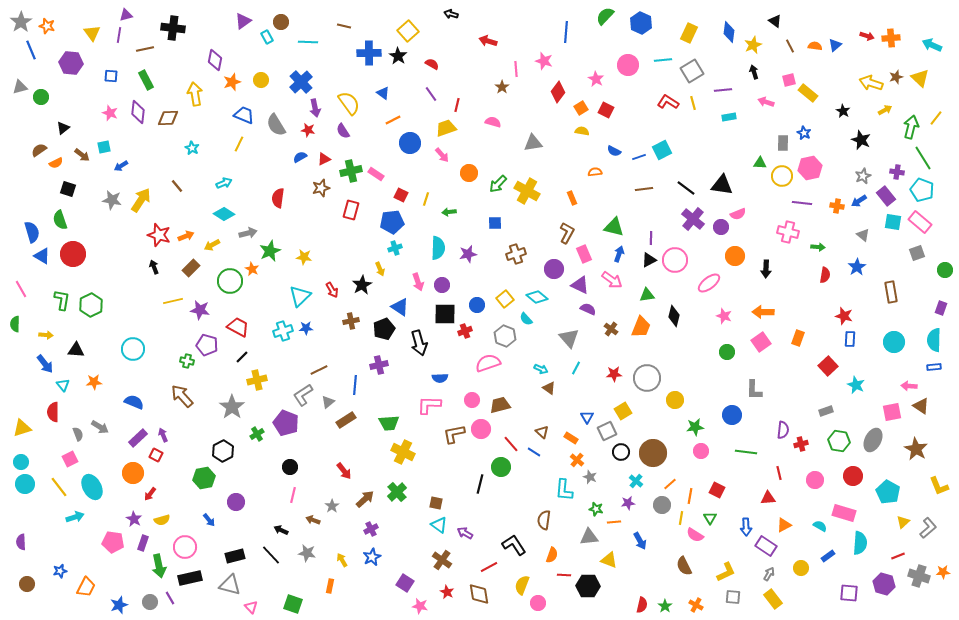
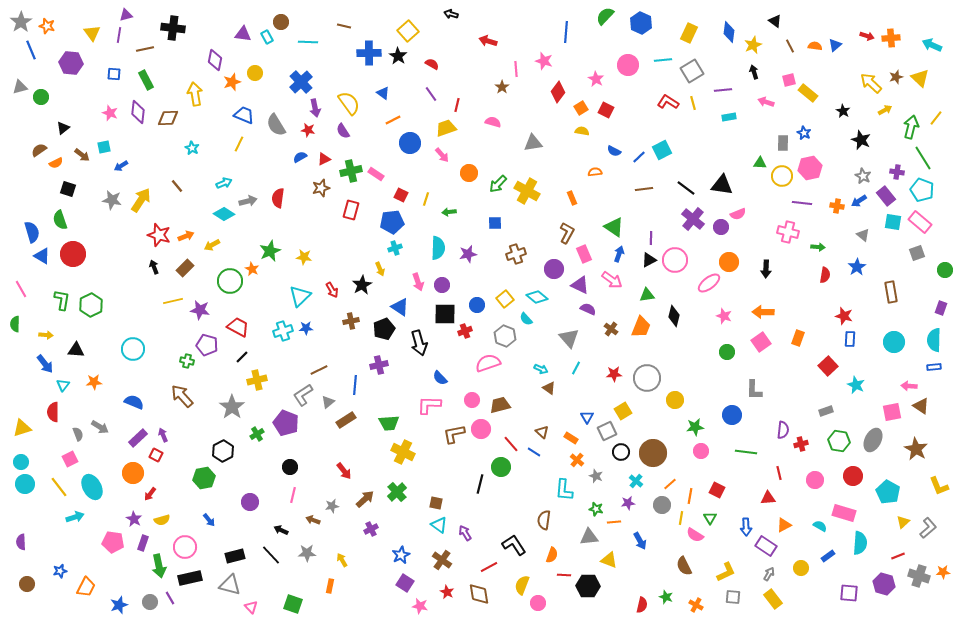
purple triangle at (243, 21): moved 13 px down; rotated 42 degrees clockwise
blue square at (111, 76): moved 3 px right, 2 px up
yellow circle at (261, 80): moved 6 px left, 7 px up
yellow arrow at (871, 83): rotated 25 degrees clockwise
blue line at (639, 157): rotated 24 degrees counterclockwise
gray star at (863, 176): rotated 21 degrees counterclockwise
green triangle at (614, 227): rotated 20 degrees clockwise
gray arrow at (248, 233): moved 32 px up
orange circle at (735, 256): moved 6 px left, 6 px down
brown rectangle at (191, 268): moved 6 px left
blue semicircle at (440, 378): rotated 49 degrees clockwise
cyan triangle at (63, 385): rotated 16 degrees clockwise
gray star at (590, 477): moved 6 px right, 1 px up
purple circle at (236, 502): moved 14 px right
gray star at (332, 506): rotated 24 degrees clockwise
purple arrow at (465, 533): rotated 28 degrees clockwise
gray star at (307, 553): rotated 12 degrees counterclockwise
blue star at (372, 557): moved 29 px right, 2 px up
green star at (665, 606): moved 1 px right, 9 px up; rotated 16 degrees counterclockwise
